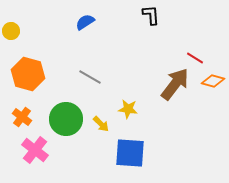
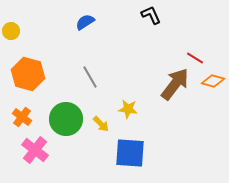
black L-shape: rotated 20 degrees counterclockwise
gray line: rotated 30 degrees clockwise
